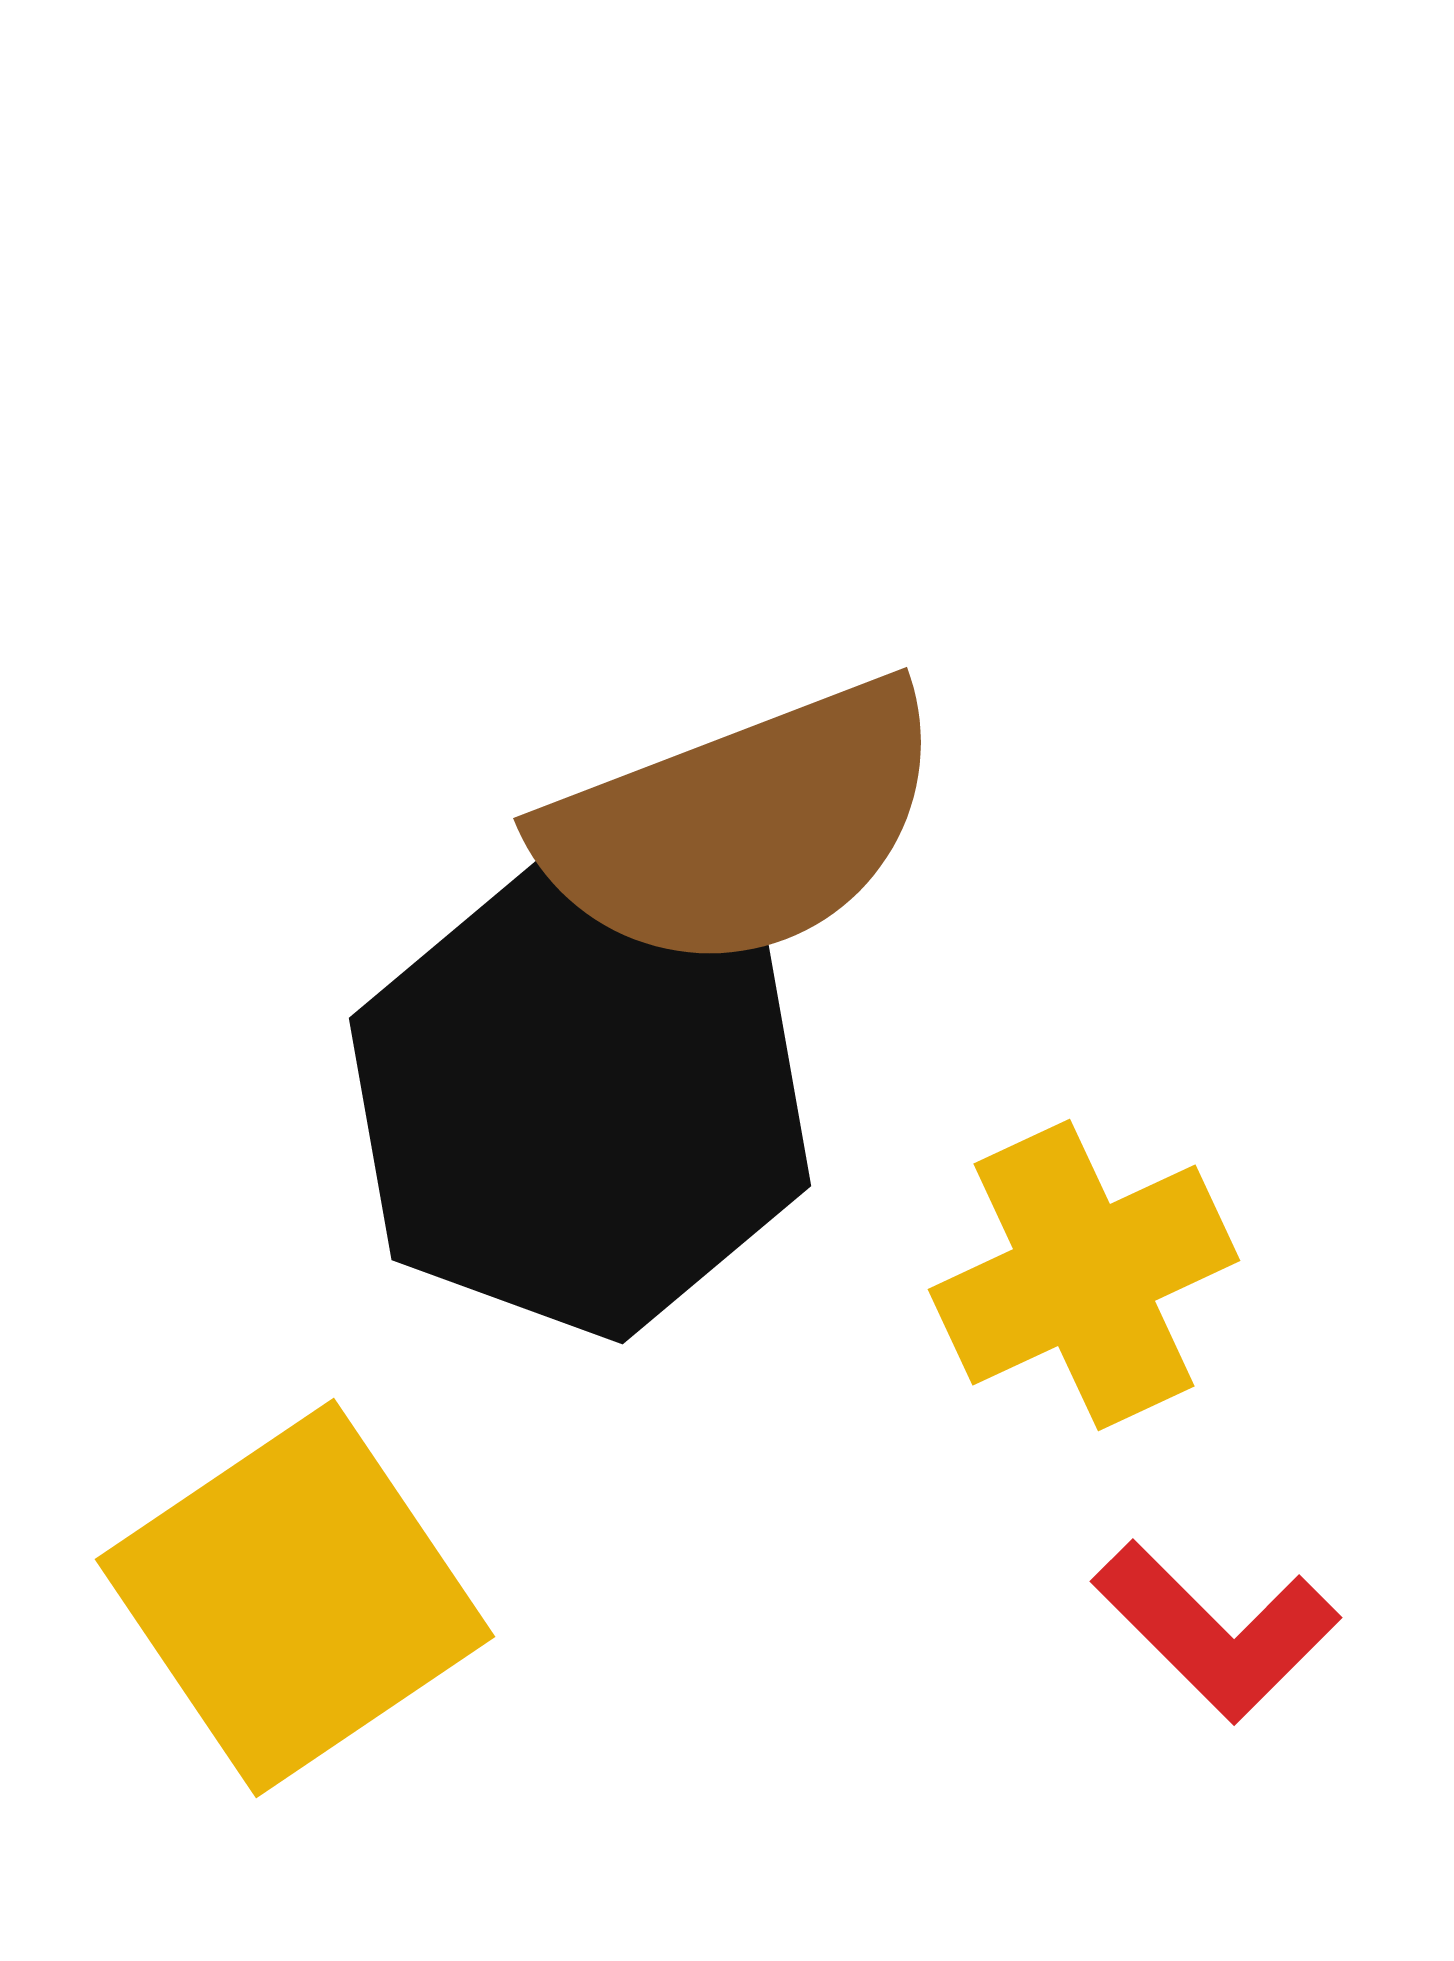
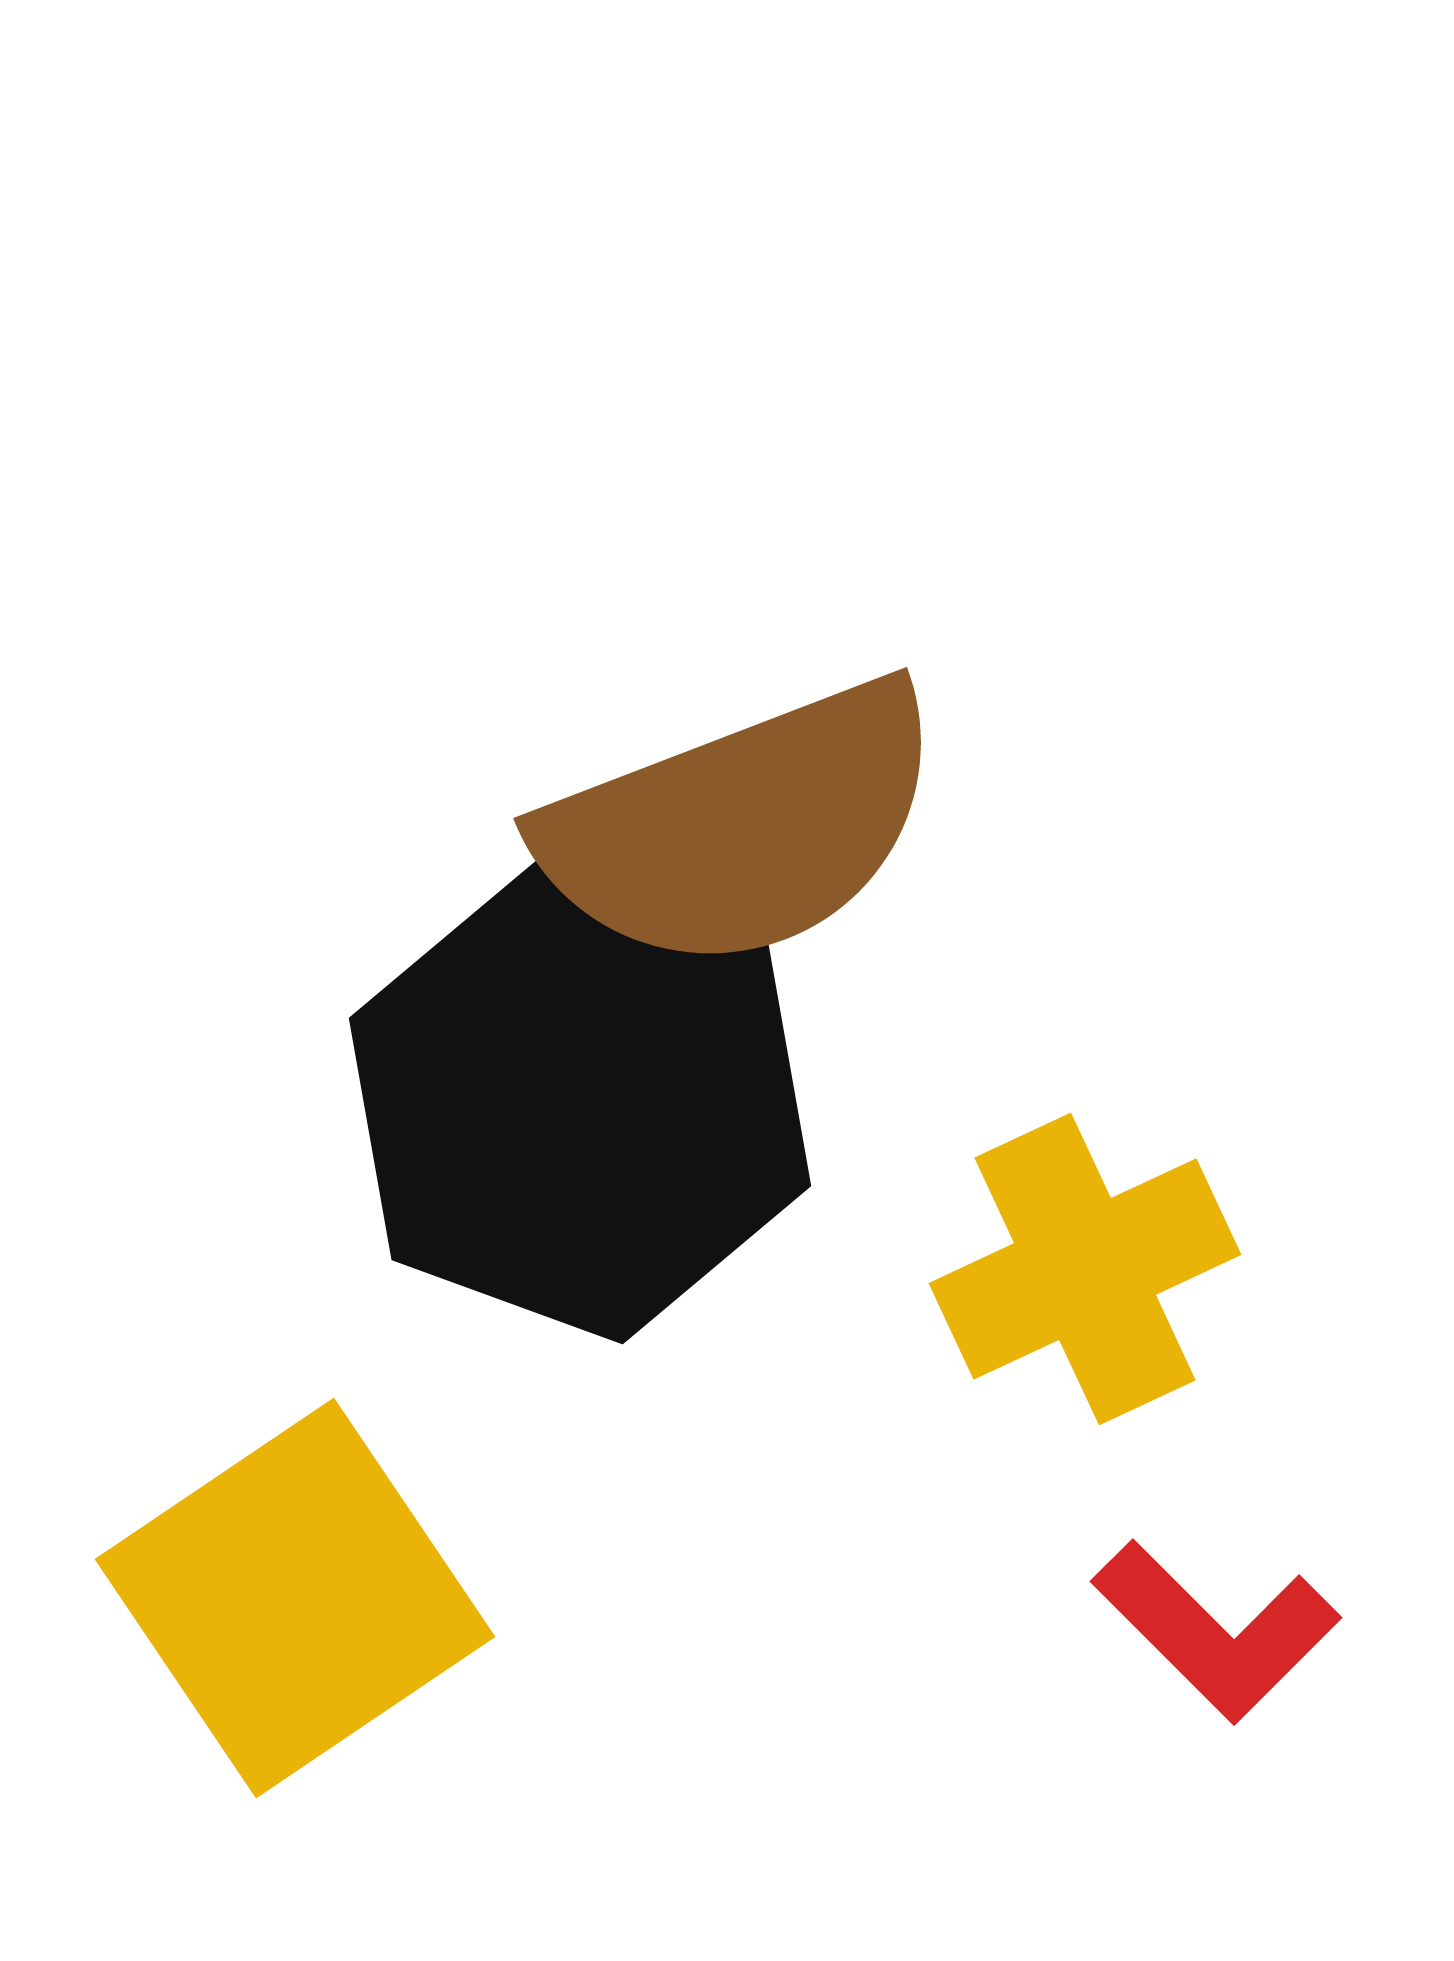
yellow cross: moved 1 px right, 6 px up
